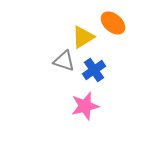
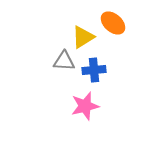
gray triangle: rotated 15 degrees counterclockwise
blue cross: rotated 30 degrees clockwise
